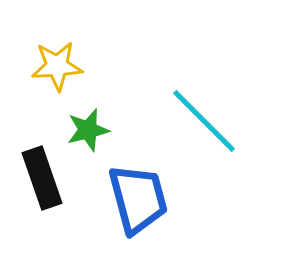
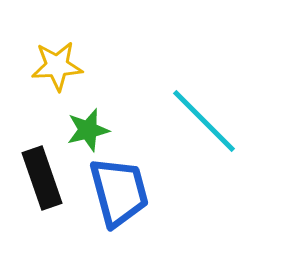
blue trapezoid: moved 19 px left, 7 px up
